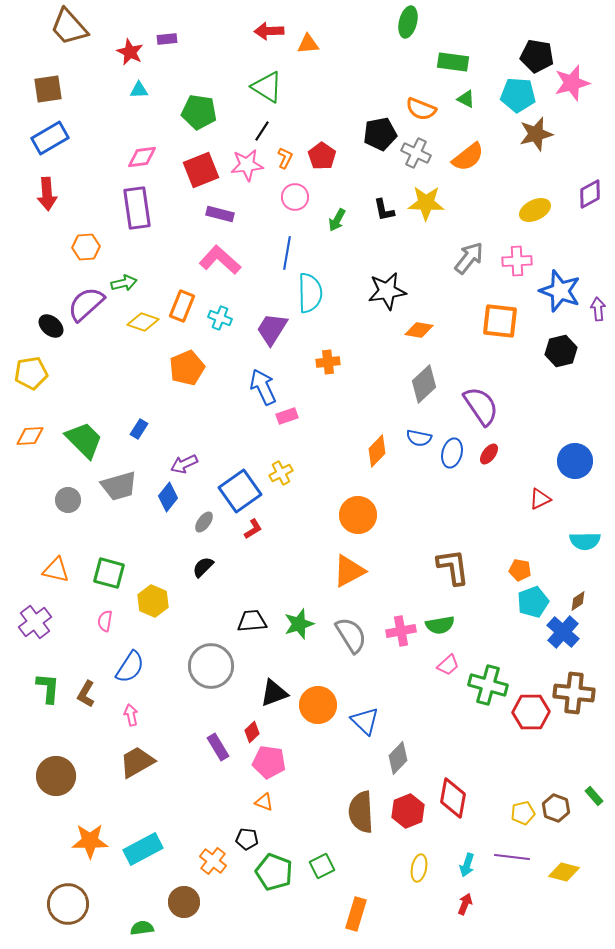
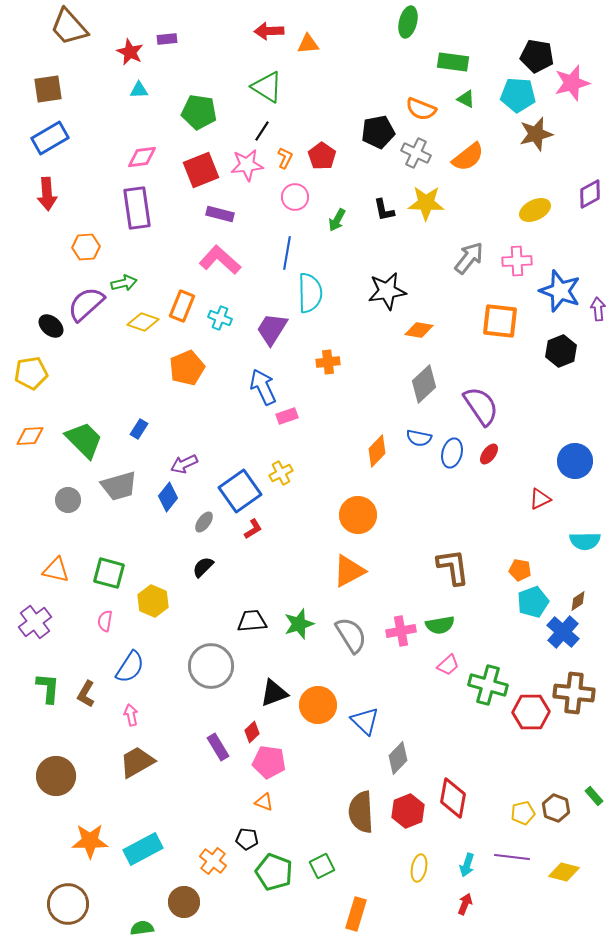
black pentagon at (380, 134): moved 2 px left, 2 px up
black hexagon at (561, 351): rotated 8 degrees counterclockwise
